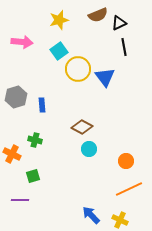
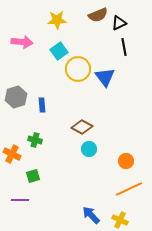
yellow star: moved 2 px left; rotated 12 degrees clockwise
